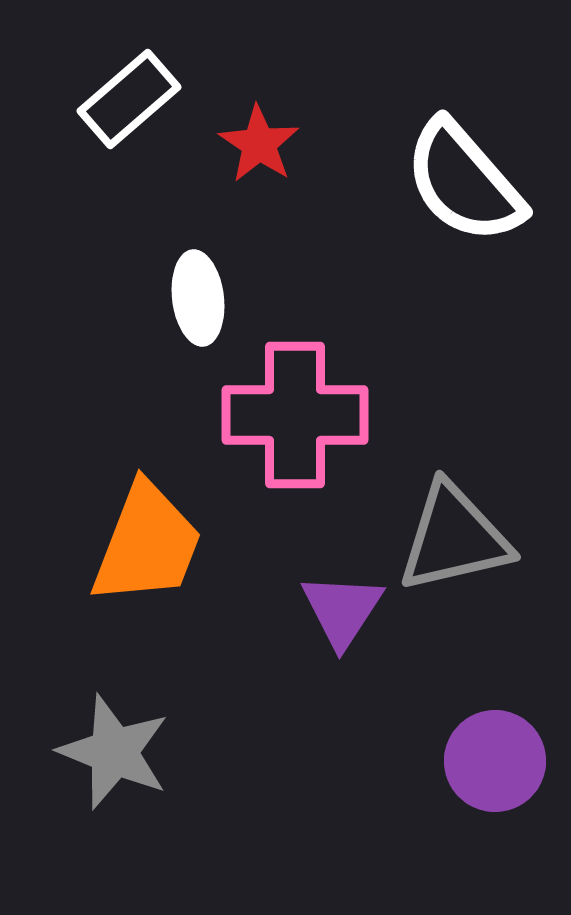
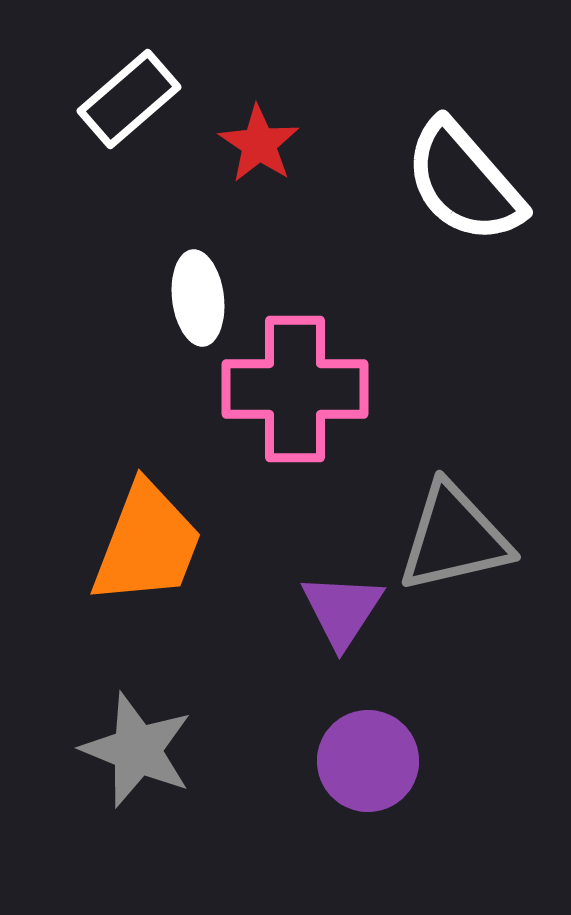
pink cross: moved 26 px up
gray star: moved 23 px right, 2 px up
purple circle: moved 127 px left
